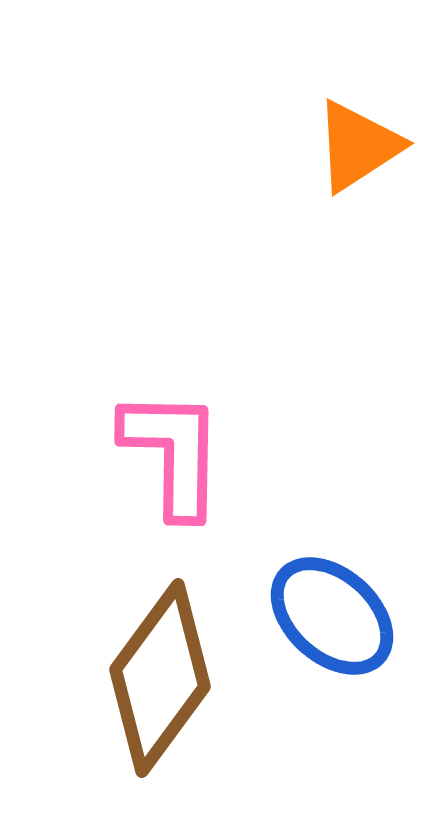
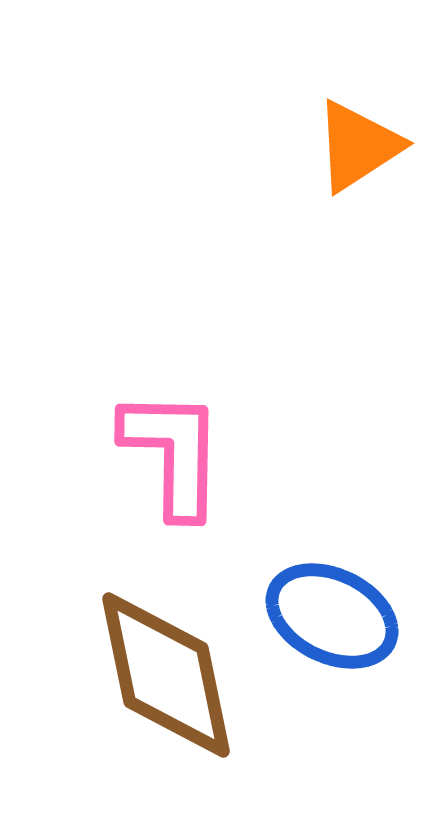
blue ellipse: rotated 16 degrees counterclockwise
brown diamond: moved 6 px right, 3 px up; rotated 48 degrees counterclockwise
